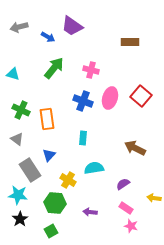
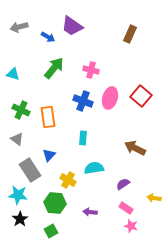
brown rectangle: moved 8 px up; rotated 66 degrees counterclockwise
orange rectangle: moved 1 px right, 2 px up
